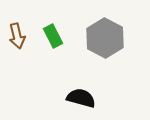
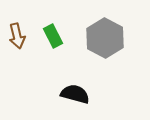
black semicircle: moved 6 px left, 4 px up
